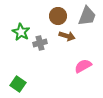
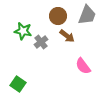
gray trapezoid: moved 1 px up
green star: moved 2 px right, 1 px up; rotated 18 degrees counterclockwise
brown arrow: rotated 21 degrees clockwise
gray cross: moved 1 px right, 1 px up; rotated 24 degrees counterclockwise
pink semicircle: rotated 96 degrees counterclockwise
